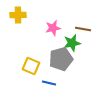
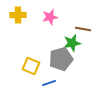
pink star: moved 3 px left, 11 px up
blue line: rotated 32 degrees counterclockwise
